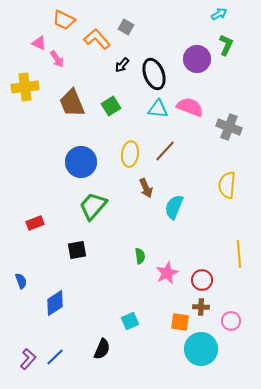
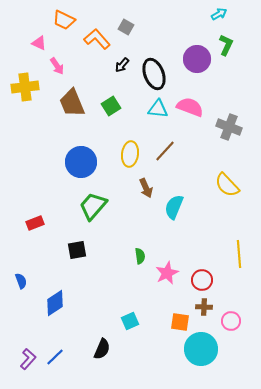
pink arrow: moved 7 px down
yellow semicircle: rotated 48 degrees counterclockwise
brown cross: moved 3 px right
